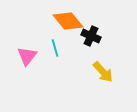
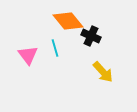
pink triangle: moved 1 px right, 1 px up; rotated 15 degrees counterclockwise
